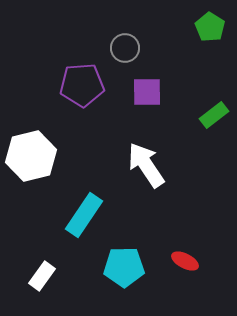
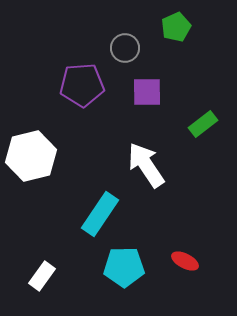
green pentagon: moved 34 px left; rotated 16 degrees clockwise
green rectangle: moved 11 px left, 9 px down
cyan rectangle: moved 16 px right, 1 px up
